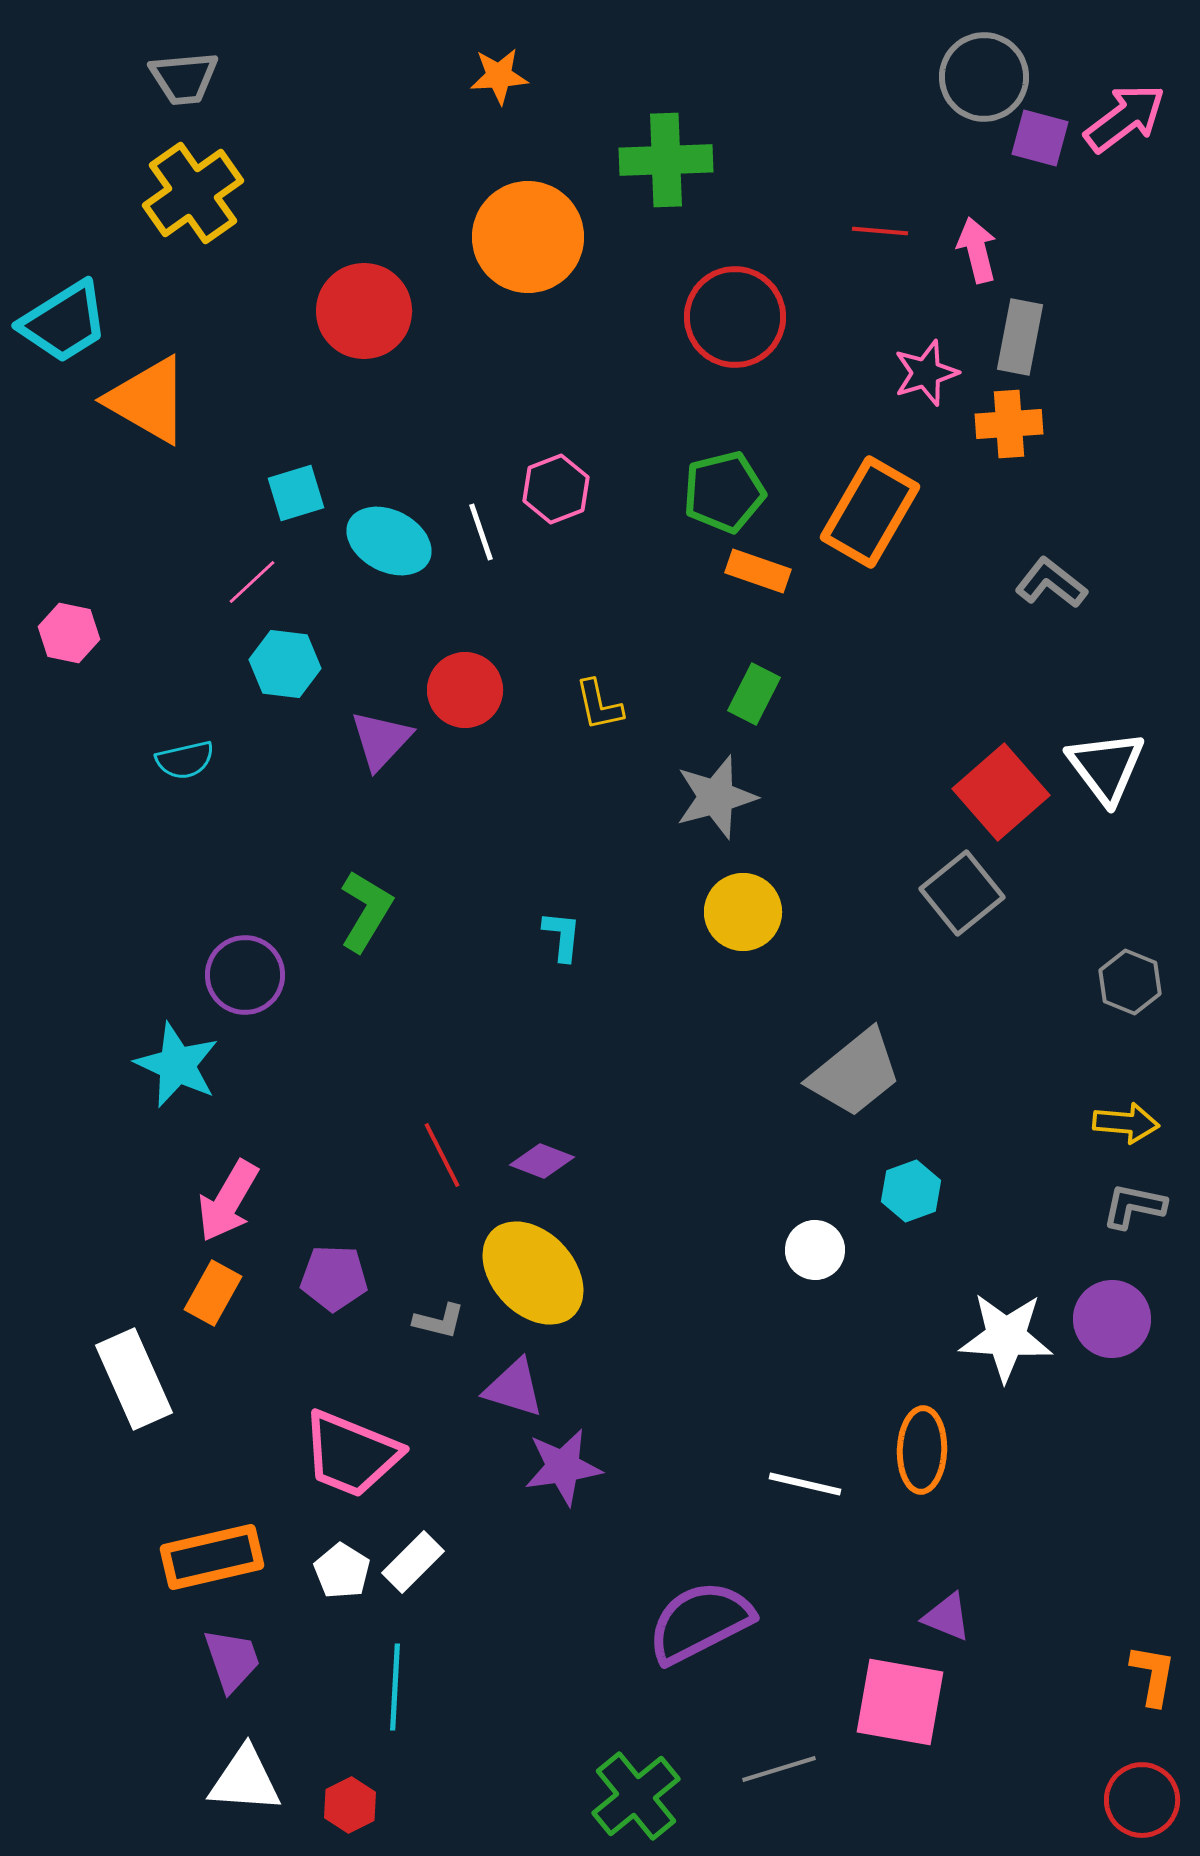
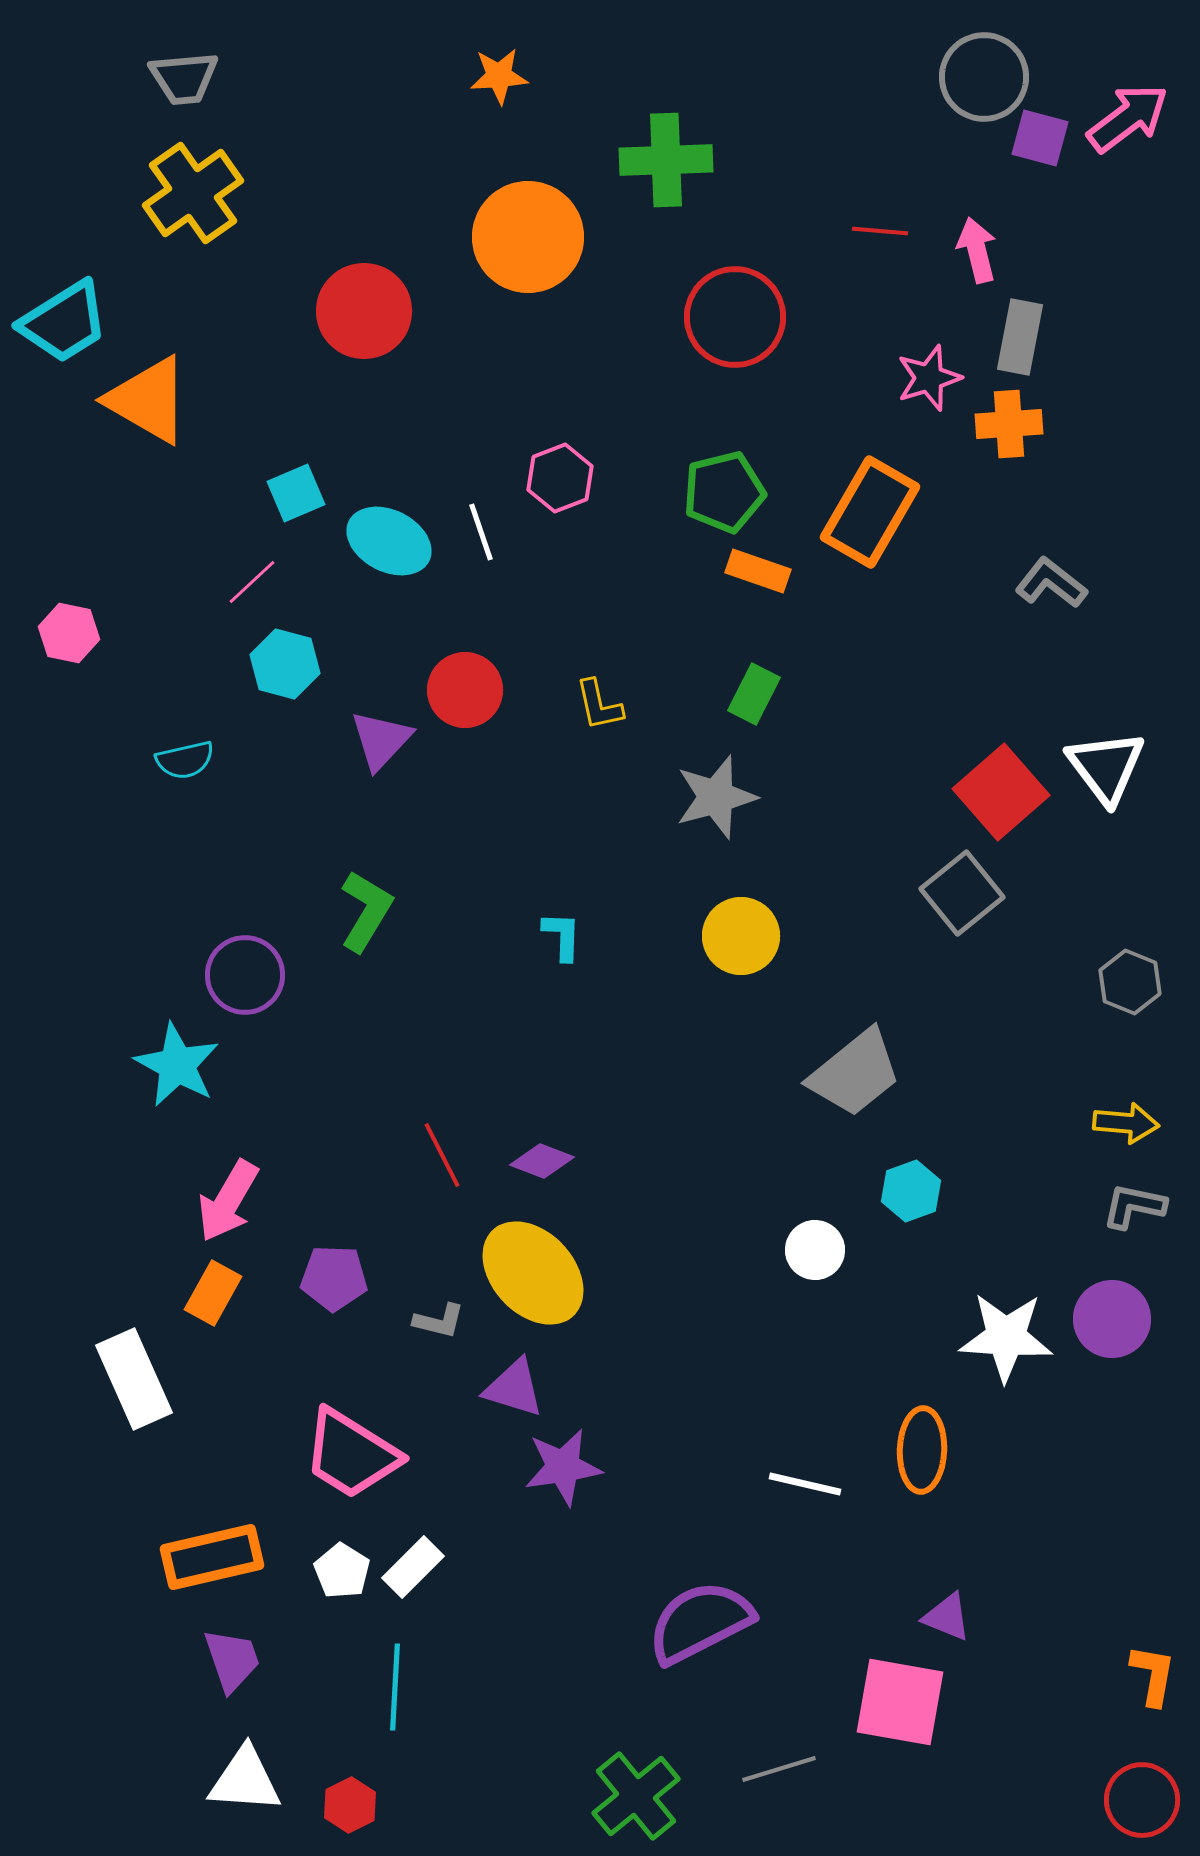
pink arrow at (1125, 118): moved 3 px right
pink star at (926, 373): moved 3 px right, 5 px down
pink hexagon at (556, 489): moved 4 px right, 11 px up
cyan square at (296, 493): rotated 6 degrees counterclockwise
cyan hexagon at (285, 664): rotated 8 degrees clockwise
yellow circle at (743, 912): moved 2 px left, 24 px down
cyan L-shape at (562, 936): rotated 4 degrees counterclockwise
cyan star at (177, 1065): rotated 4 degrees clockwise
pink trapezoid at (351, 1454): rotated 10 degrees clockwise
white rectangle at (413, 1562): moved 5 px down
